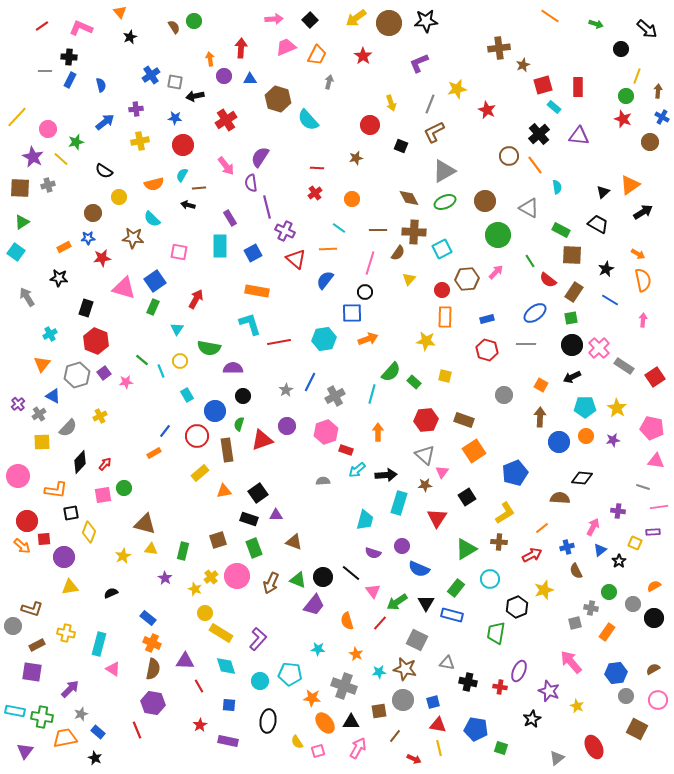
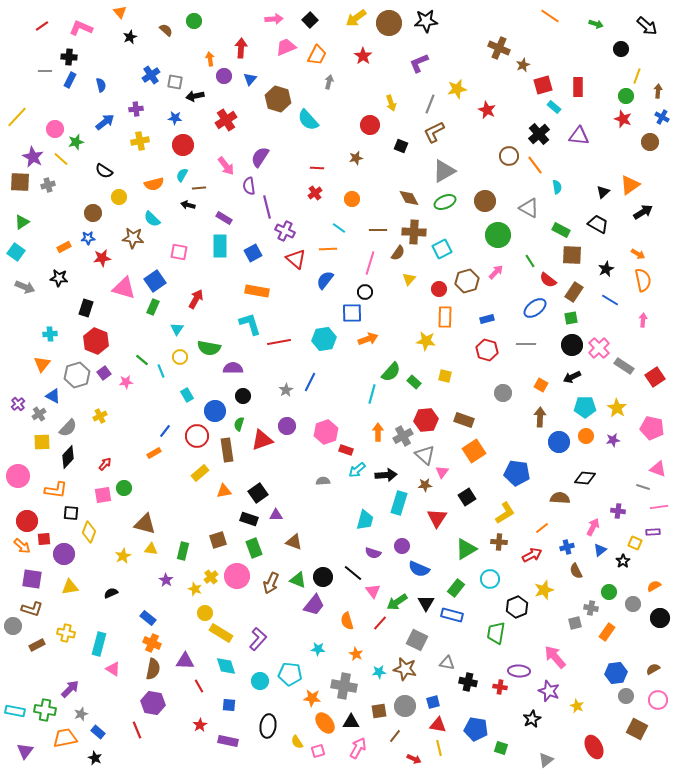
brown semicircle at (174, 27): moved 8 px left, 3 px down; rotated 16 degrees counterclockwise
black arrow at (647, 29): moved 3 px up
brown cross at (499, 48): rotated 30 degrees clockwise
blue triangle at (250, 79): rotated 48 degrees counterclockwise
pink circle at (48, 129): moved 7 px right
purple semicircle at (251, 183): moved 2 px left, 3 px down
brown square at (20, 188): moved 6 px up
purple rectangle at (230, 218): moved 6 px left; rotated 28 degrees counterclockwise
brown hexagon at (467, 279): moved 2 px down; rotated 10 degrees counterclockwise
red circle at (442, 290): moved 3 px left, 1 px up
gray arrow at (27, 297): moved 2 px left, 10 px up; rotated 144 degrees clockwise
blue ellipse at (535, 313): moved 5 px up
cyan cross at (50, 334): rotated 24 degrees clockwise
yellow circle at (180, 361): moved 4 px up
gray circle at (504, 395): moved 1 px left, 2 px up
gray cross at (335, 396): moved 68 px right, 40 px down
pink triangle at (656, 461): moved 2 px right, 8 px down; rotated 12 degrees clockwise
black diamond at (80, 462): moved 12 px left, 5 px up
blue pentagon at (515, 473): moved 2 px right; rotated 30 degrees clockwise
black diamond at (582, 478): moved 3 px right
black square at (71, 513): rotated 14 degrees clockwise
purple circle at (64, 557): moved 3 px up
black star at (619, 561): moved 4 px right
black line at (351, 573): moved 2 px right
purple star at (165, 578): moved 1 px right, 2 px down
black circle at (654, 618): moved 6 px right
pink arrow at (571, 662): moved 16 px left, 5 px up
purple ellipse at (519, 671): rotated 70 degrees clockwise
purple square at (32, 672): moved 93 px up
gray cross at (344, 686): rotated 10 degrees counterclockwise
gray circle at (403, 700): moved 2 px right, 6 px down
green cross at (42, 717): moved 3 px right, 7 px up
black ellipse at (268, 721): moved 5 px down
gray triangle at (557, 758): moved 11 px left, 2 px down
